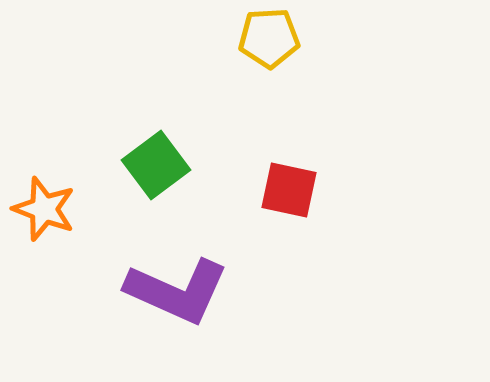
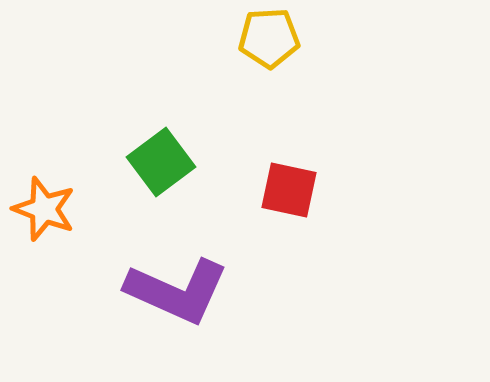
green square: moved 5 px right, 3 px up
